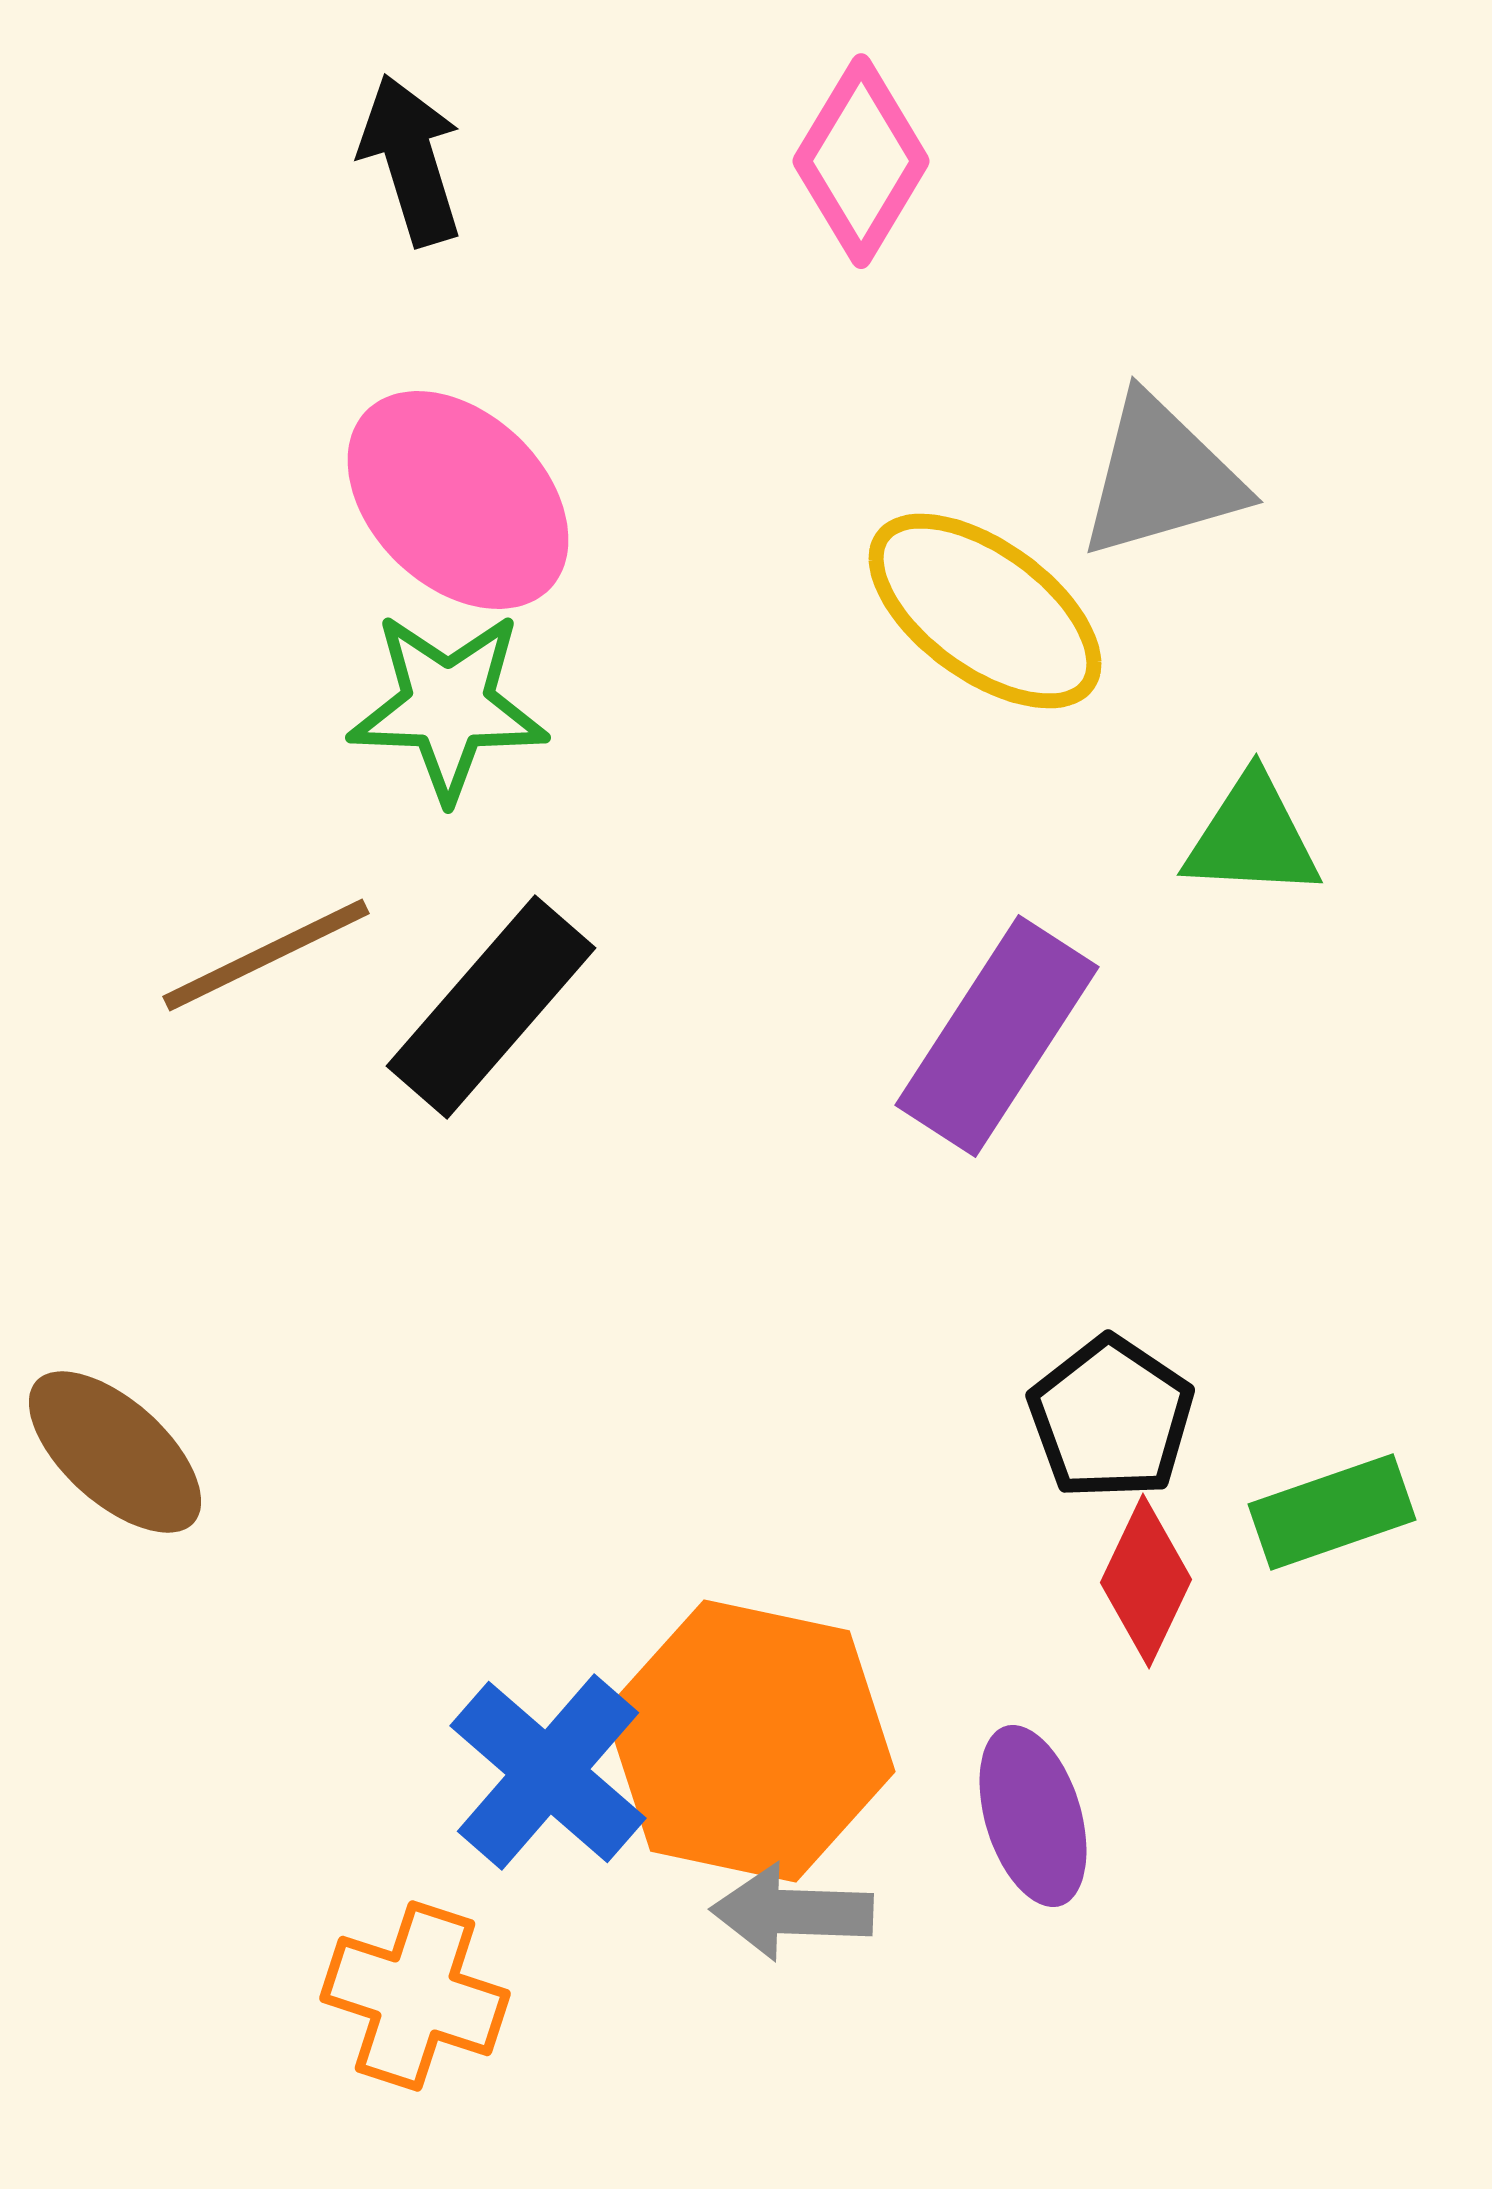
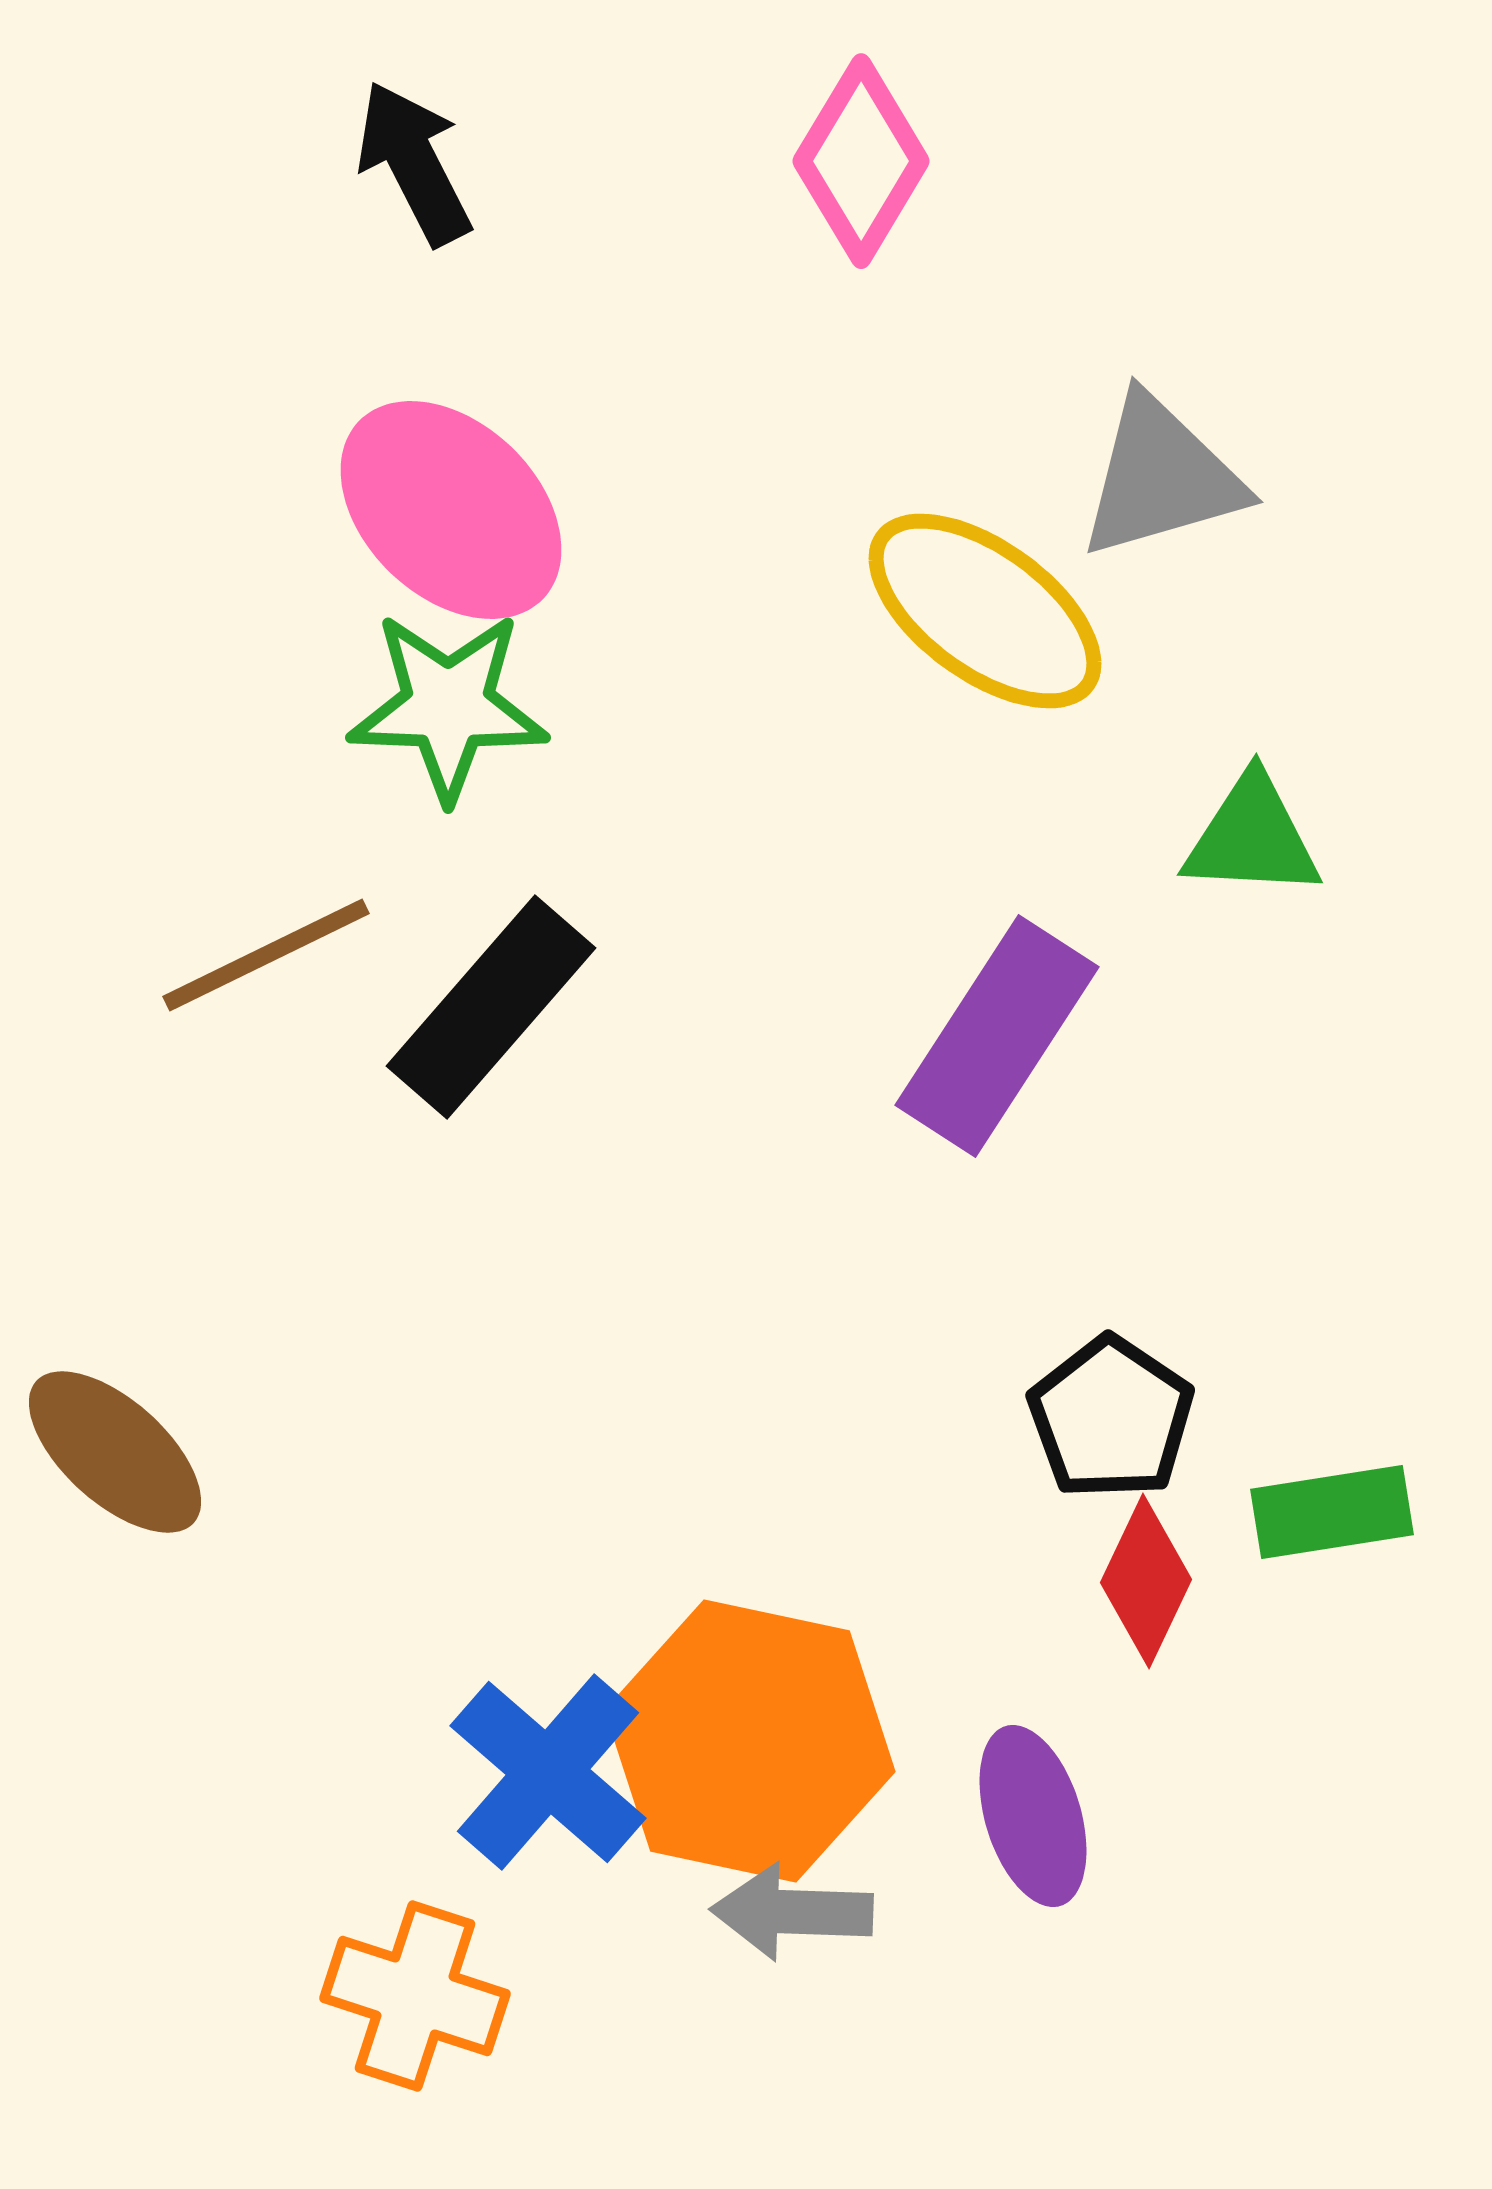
black arrow: moved 3 px right, 3 px down; rotated 10 degrees counterclockwise
pink ellipse: moved 7 px left, 10 px down
green rectangle: rotated 10 degrees clockwise
